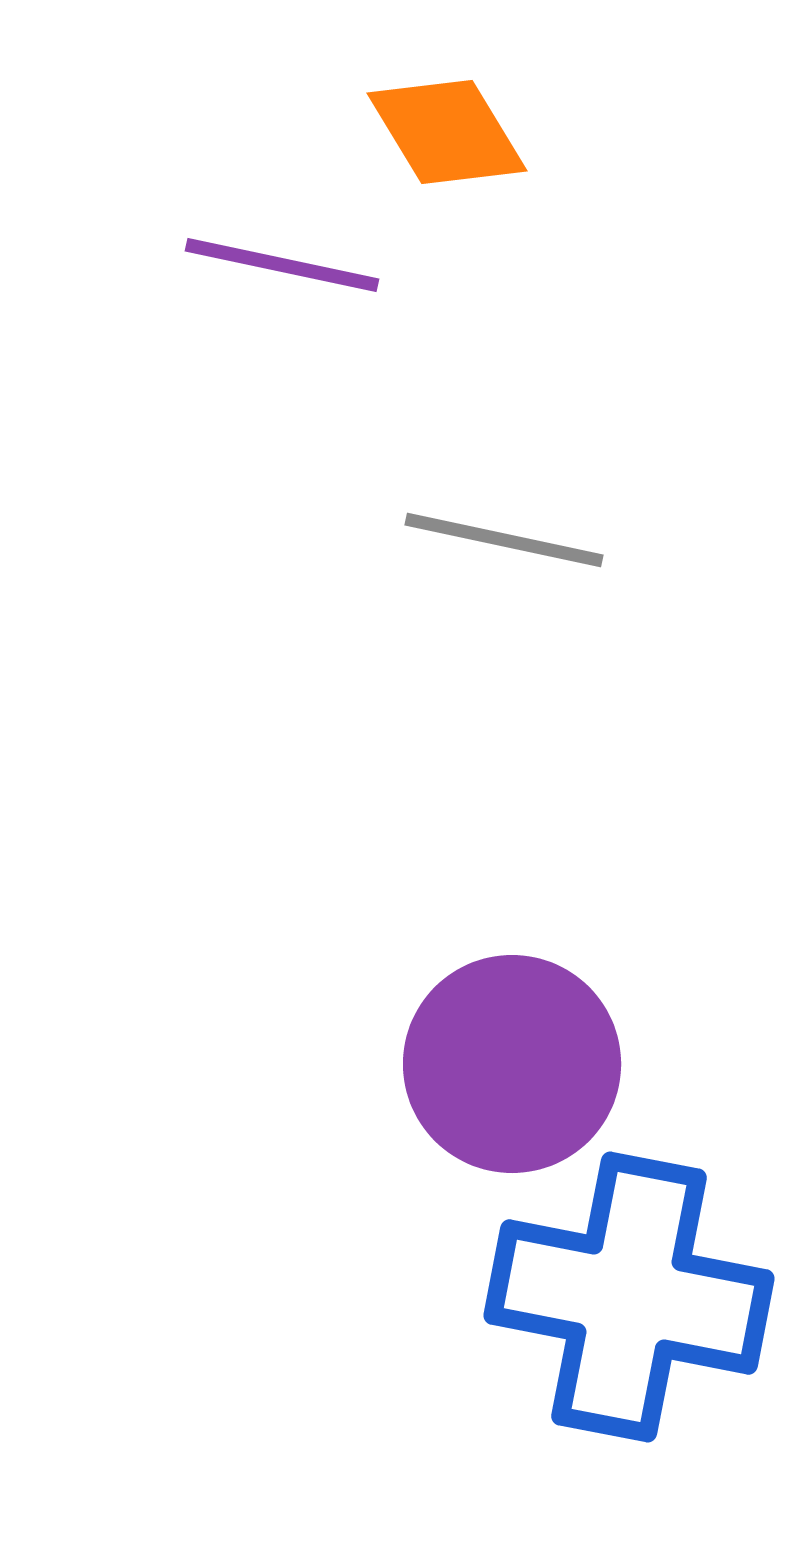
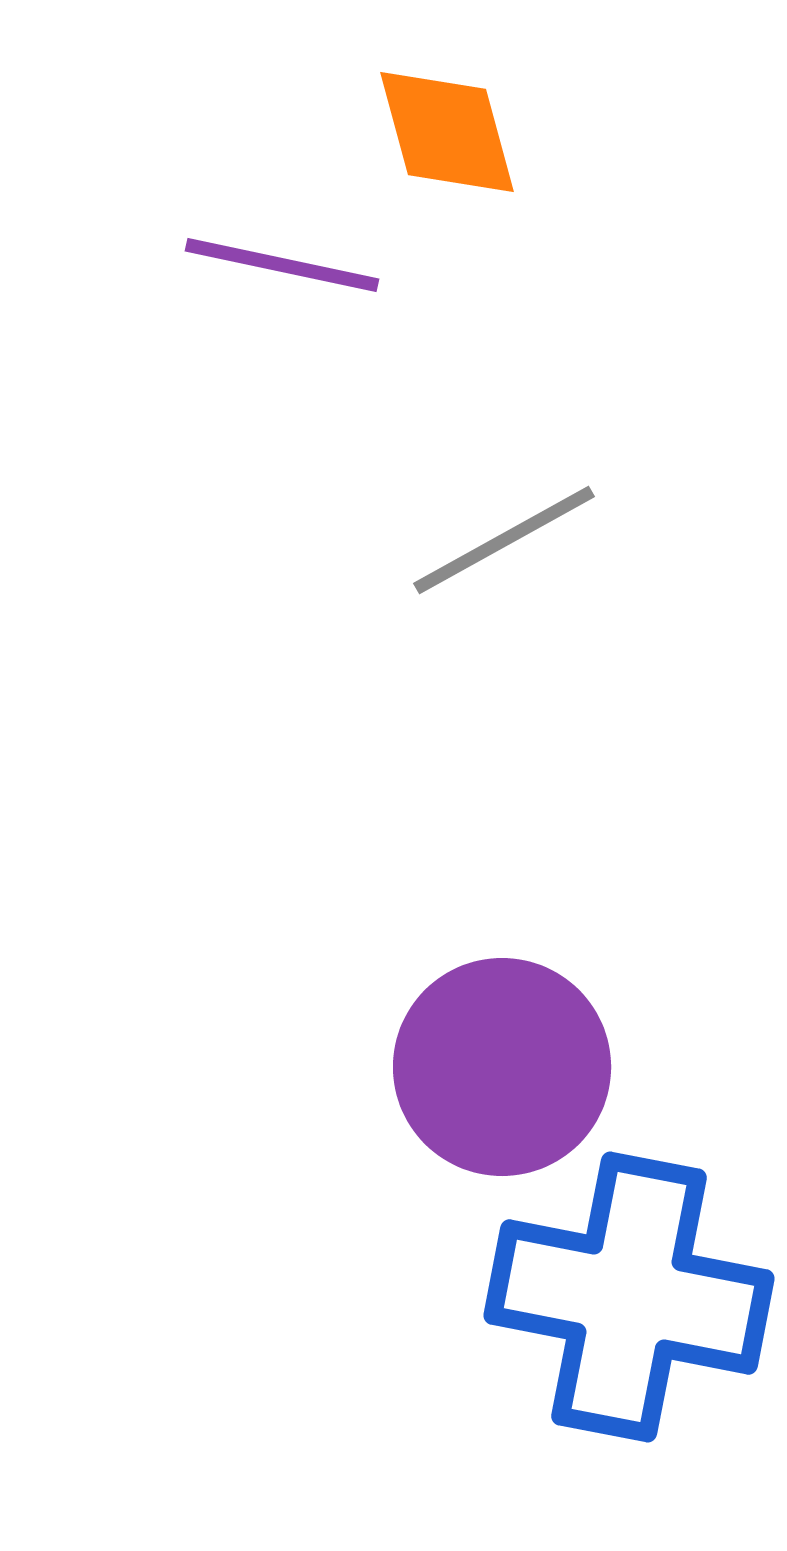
orange diamond: rotated 16 degrees clockwise
gray line: rotated 41 degrees counterclockwise
purple circle: moved 10 px left, 3 px down
